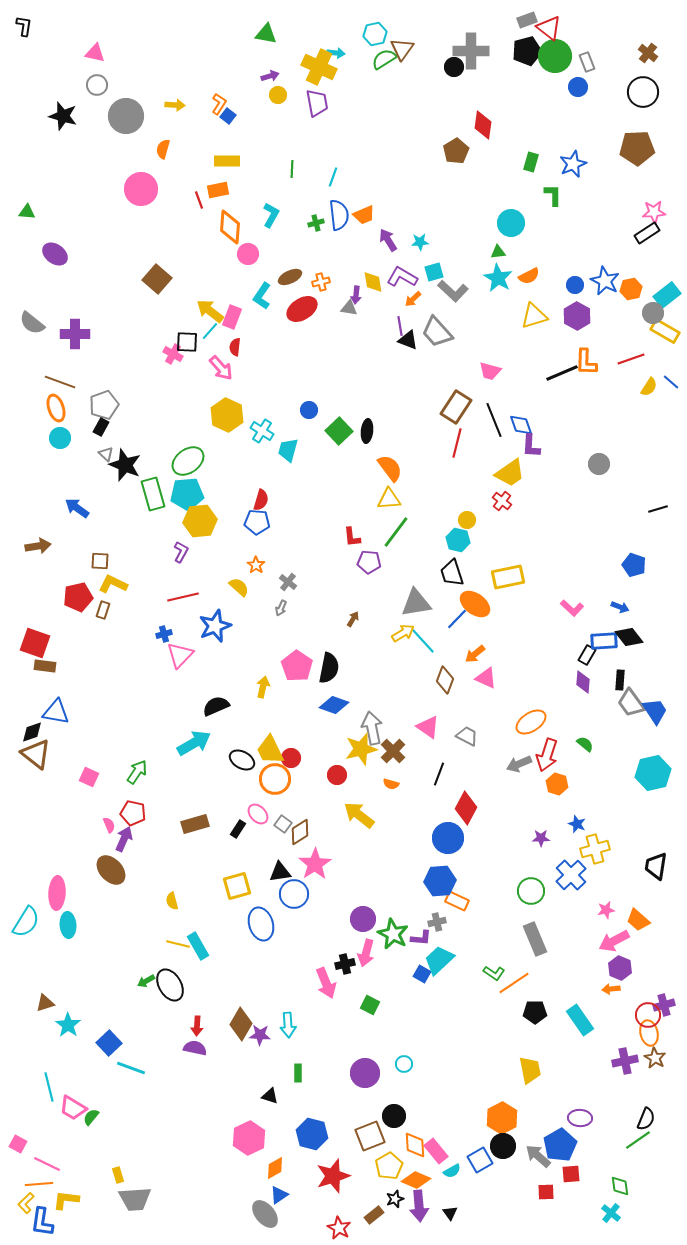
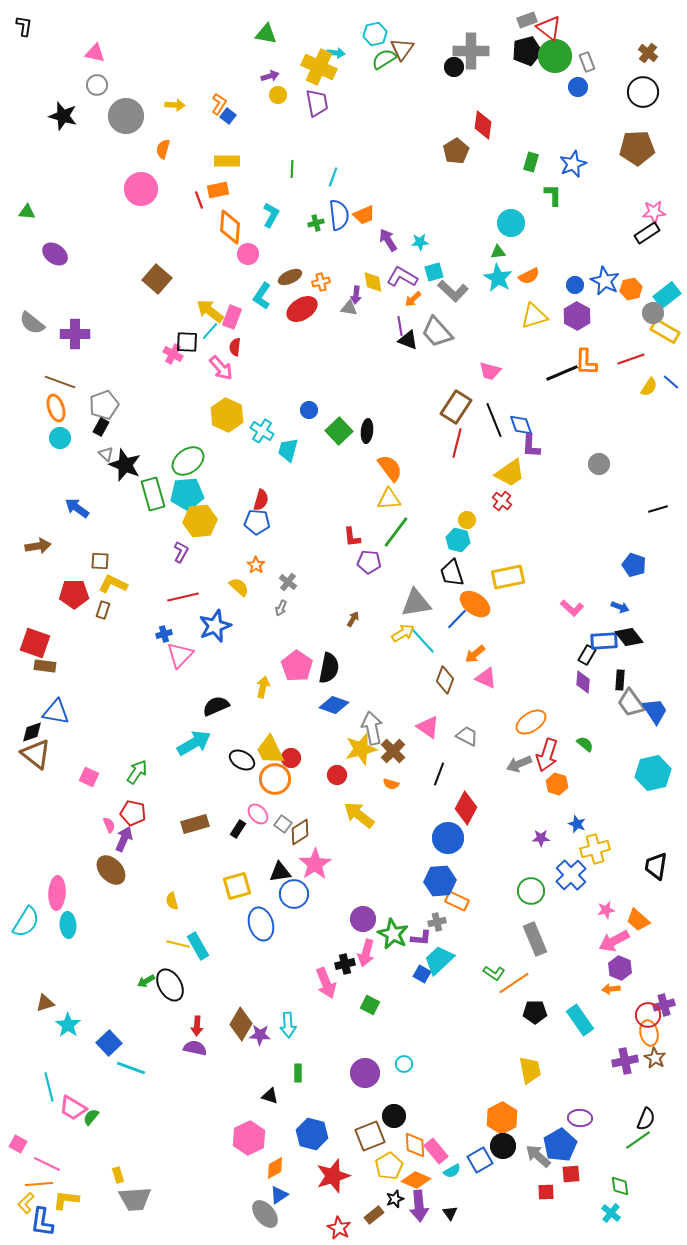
red pentagon at (78, 597): moved 4 px left, 3 px up; rotated 12 degrees clockwise
